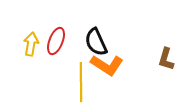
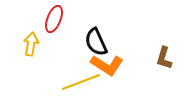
red ellipse: moved 2 px left, 22 px up
brown L-shape: moved 2 px left, 1 px up
yellow line: rotated 69 degrees clockwise
